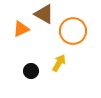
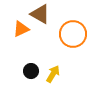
brown triangle: moved 4 px left
orange circle: moved 3 px down
yellow arrow: moved 6 px left, 11 px down
